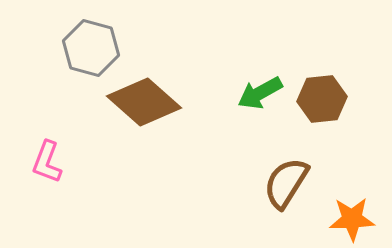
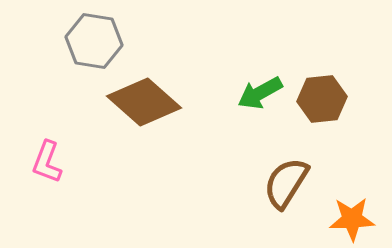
gray hexagon: moved 3 px right, 7 px up; rotated 6 degrees counterclockwise
